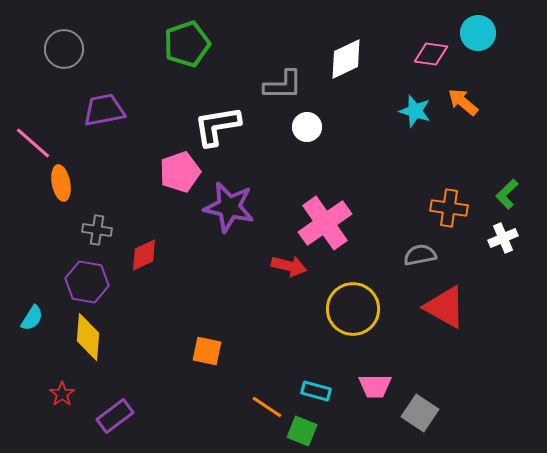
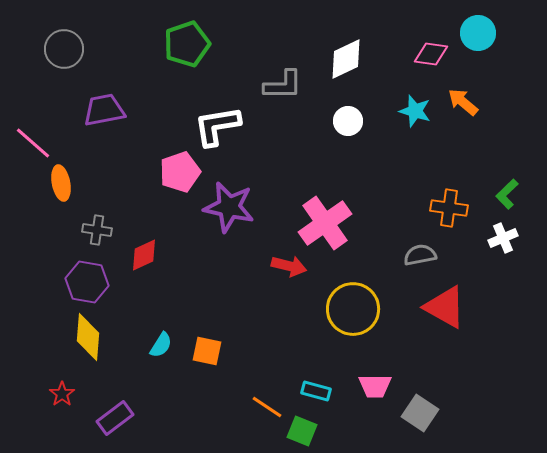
white circle: moved 41 px right, 6 px up
cyan semicircle: moved 129 px right, 27 px down
purple rectangle: moved 2 px down
